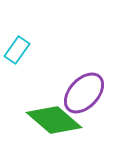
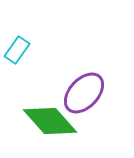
green diamond: moved 4 px left, 1 px down; rotated 8 degrees clockwise
